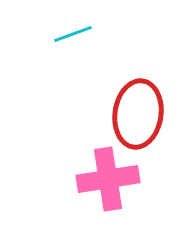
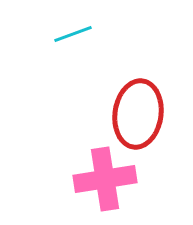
pink cross: moved 3 px left
